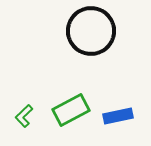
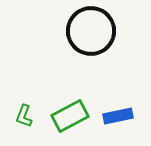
green rectangle: moved 1 px left, 6 px down
green L-shape: rotated 25 degrees counterclockwise
